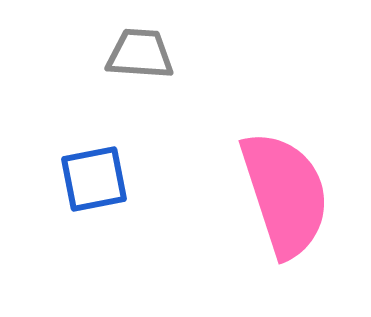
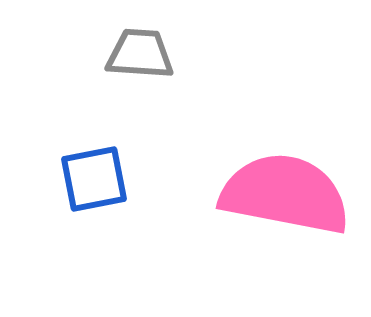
pink semicircle: rotated 61 degrees counterclockwise
